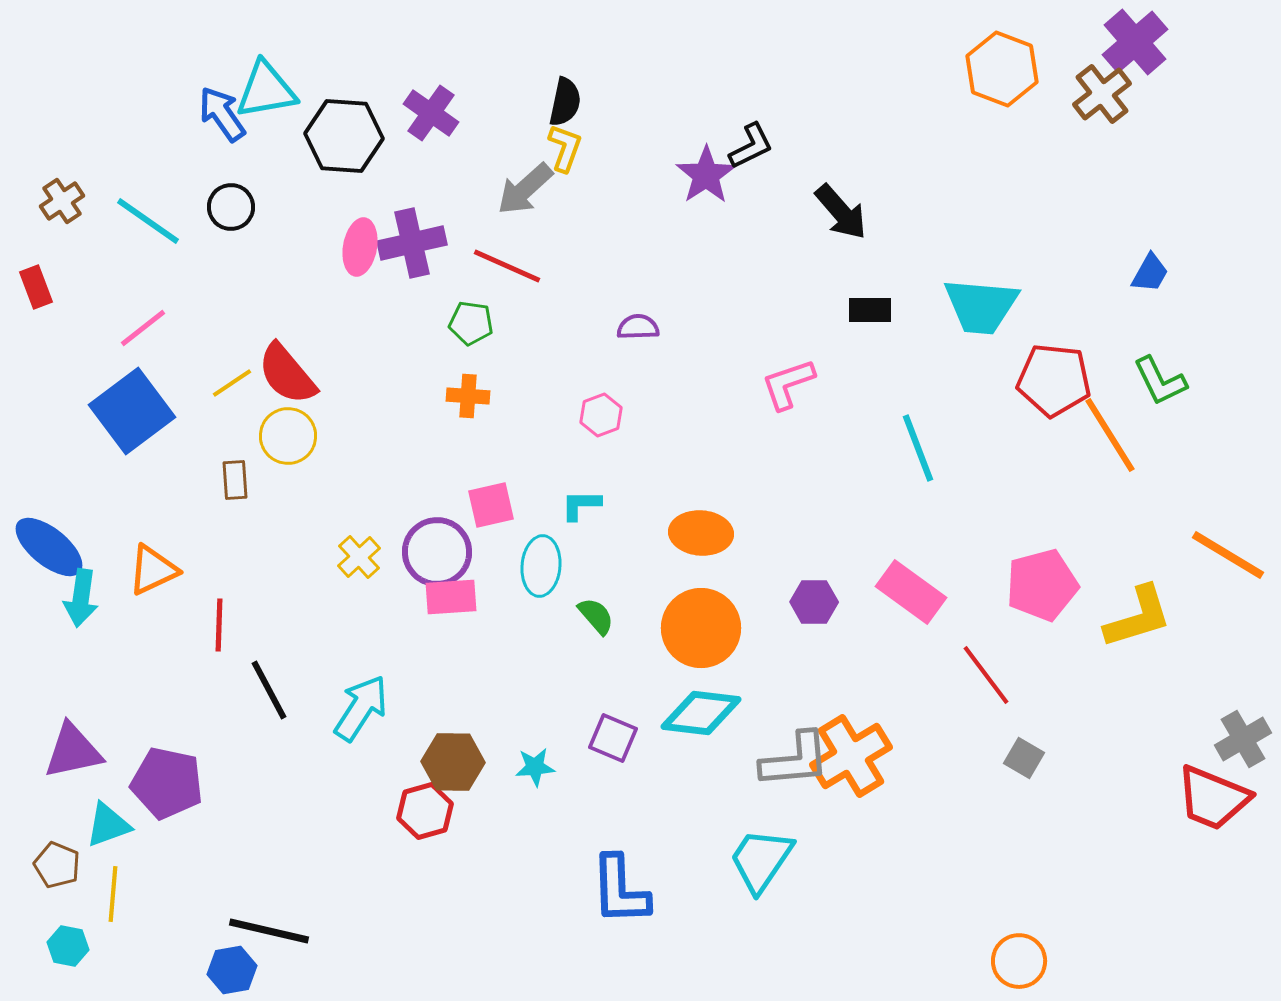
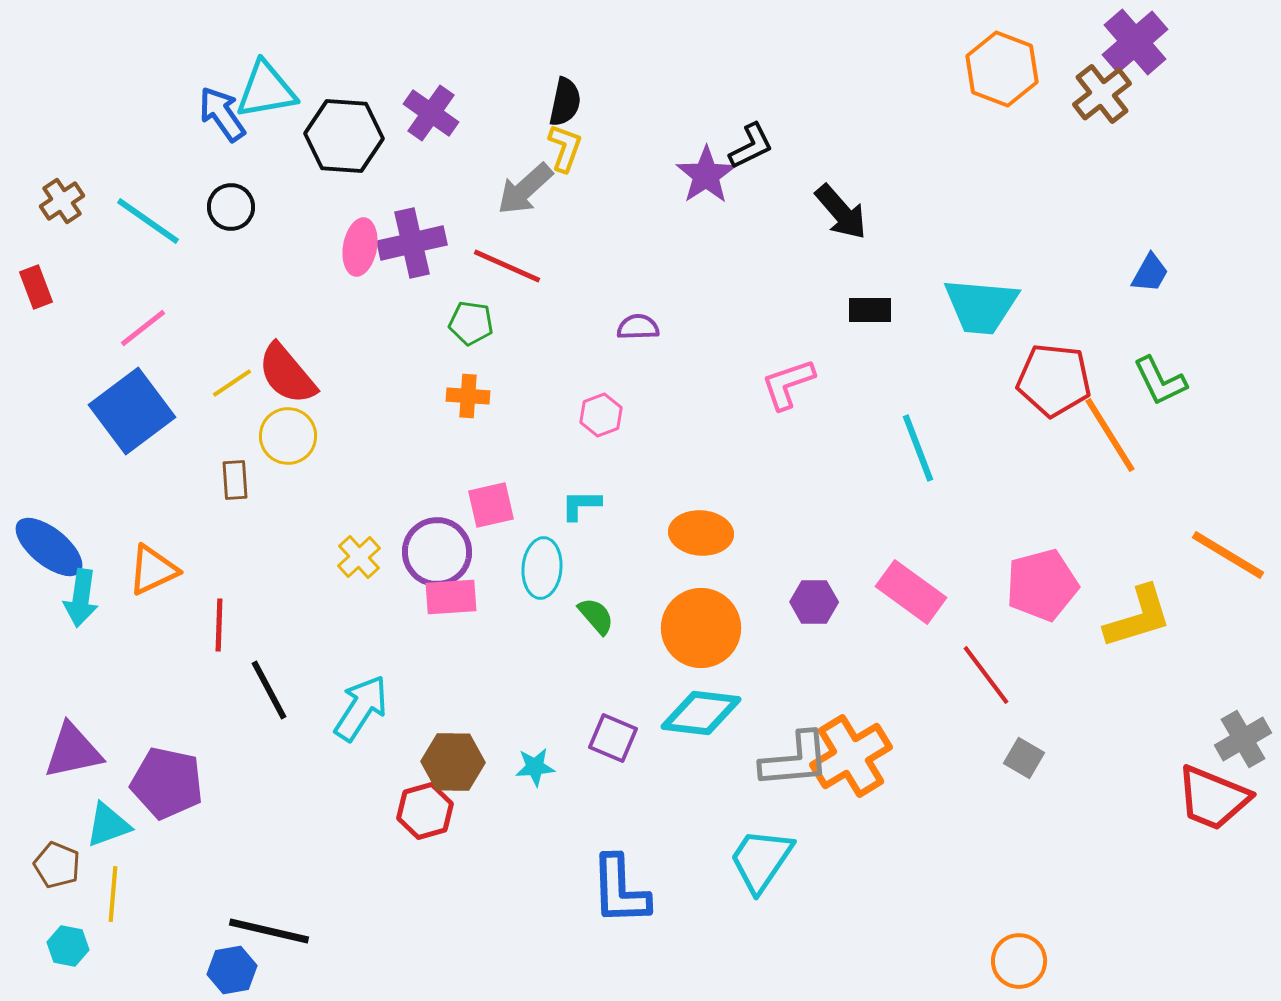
cyan ellipse at (541, 566): moved 1 px right, 2 px down
